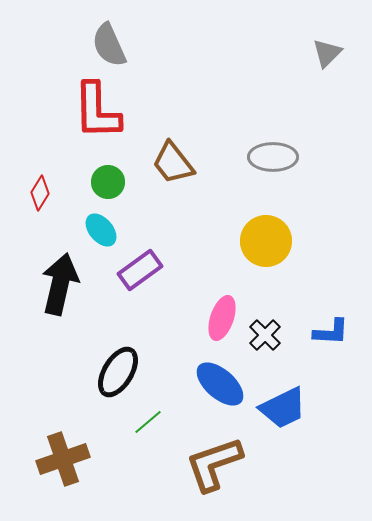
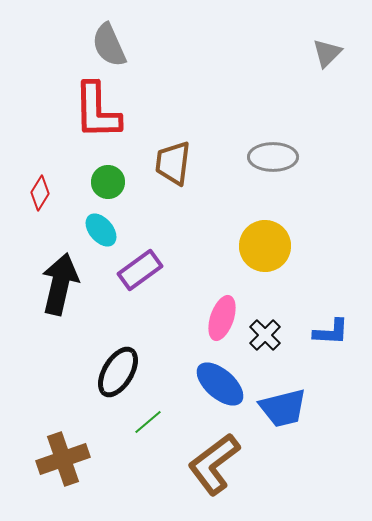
brown trapezoid: rotated 45 degrees clockwise
yellow circle: moved 1 px left, 5 px down
blue trapezoid: rotated 12 degrees clockwise
brown L-shape: rotated 18 degrees counterclockwise
